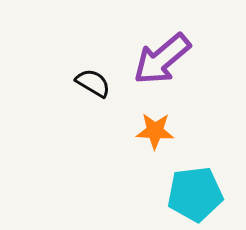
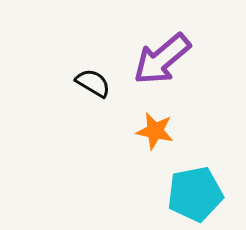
orange star: rotated 9 degrees clockwise
cyan pentagon: rotated 4 degrees counterclockwise
